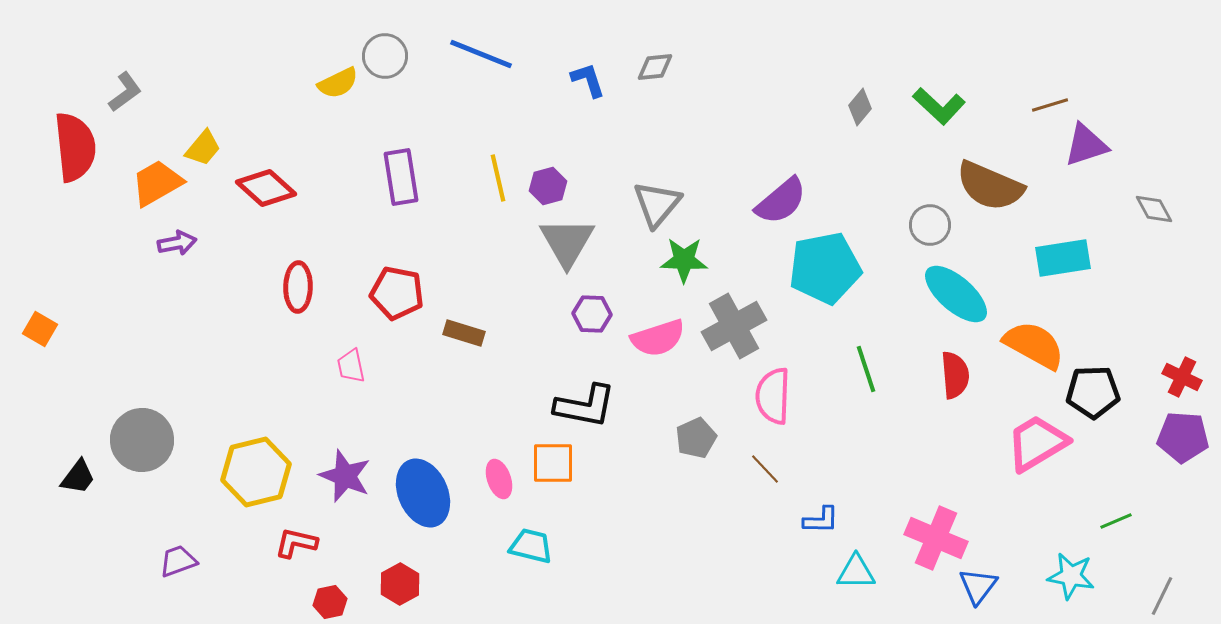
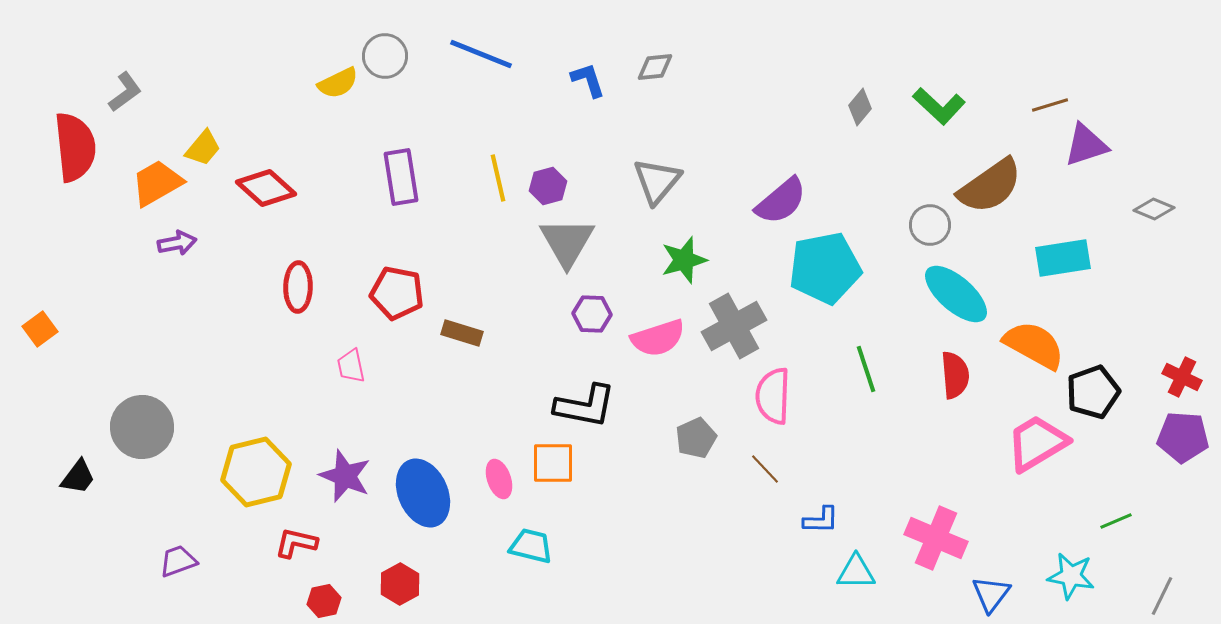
brown semicircle at (990, 186): rotated 58 degrees counterclockwise
gray triangle at (657, 204): moved 23 px up
gray diamond at (1154, 209): rotated 39 degrees counterclockwise
green star at (684, 260): rotated 18 degrees counterclockwise
orange square at (40, 329): rotated 24 degrees clockwise
brown rectangle at (464, 333): moved 2 px left
black pentagon at (1093, 392): rotated 18 degrees counterclockwise
gray circle at (142, 440): moved 13 px up
blue triangle at (978, 586): moved 13 px right, 8 px down
red hexagon at (330, 602): moved 6 px left, 1 px up
